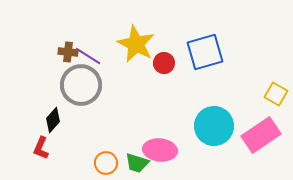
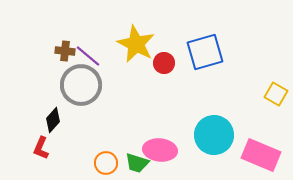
brown cross: moved 3 px left, 1 px up
purple line: rotated 8 degrees clockwise
cyan circle: moved 9 px down
pink rectangle: moved 20 px down; rotated 57 degrees clockwise
